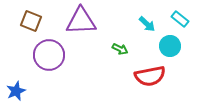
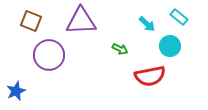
cyan rectangle: moved 1 px left, 2 px up
